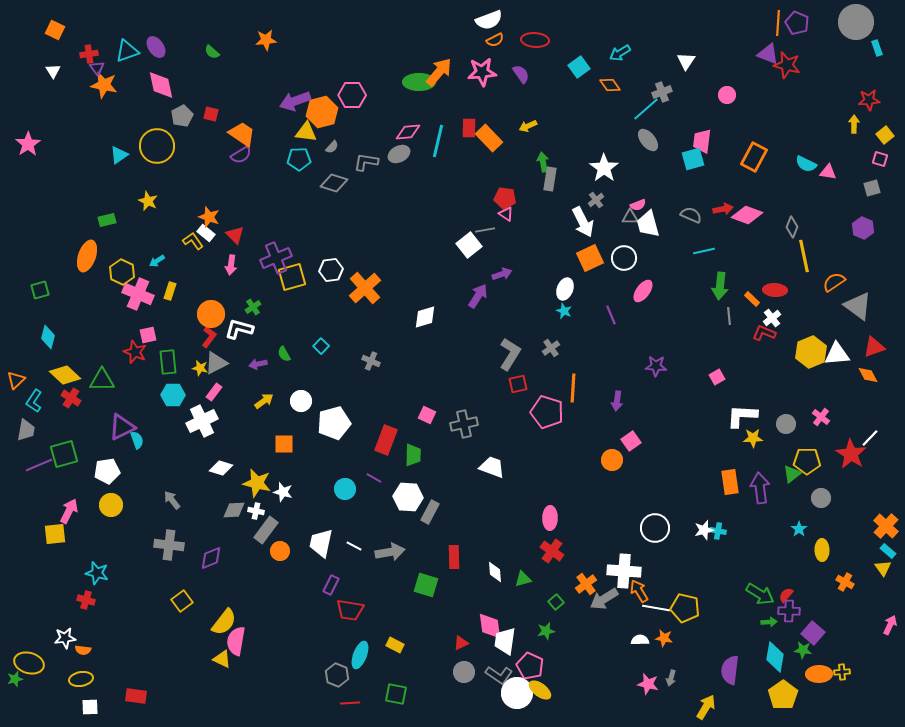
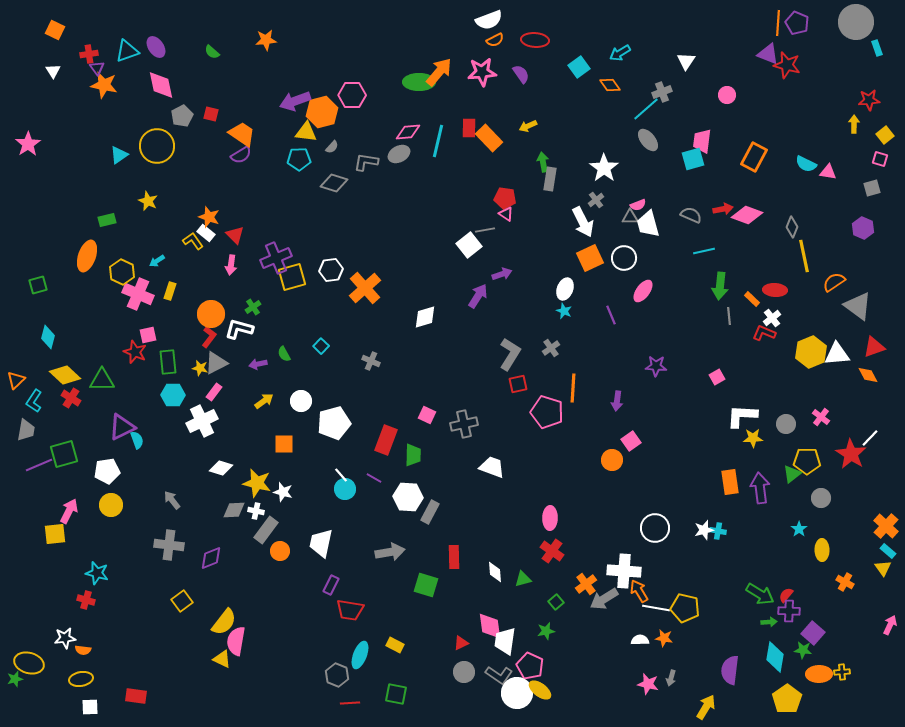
green square at (40, 290): moved 2 px left, 5 px up
white line at (354, 546): moved 13 px left, 71 px up; rotated 21 degrees clockwise
yellow pentagon at (783, 695): moved 4 px right, 4 px down
